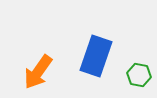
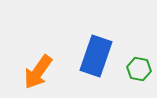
green hexagon: moved 6 px up
